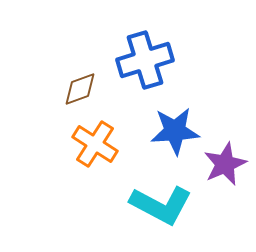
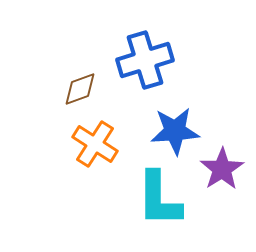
purple star: moved 3 px left, 5 px down; rotated 9 degrees counterclockwise
cyan L-shape: moved 2 px left, 6 px up; rotated 62 degrees clockwise
